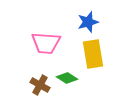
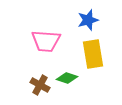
blue star: moved 2 px up
pink trapezoid: moved 2 px up
green diamond: rotated 15 degrees counterclockwise
